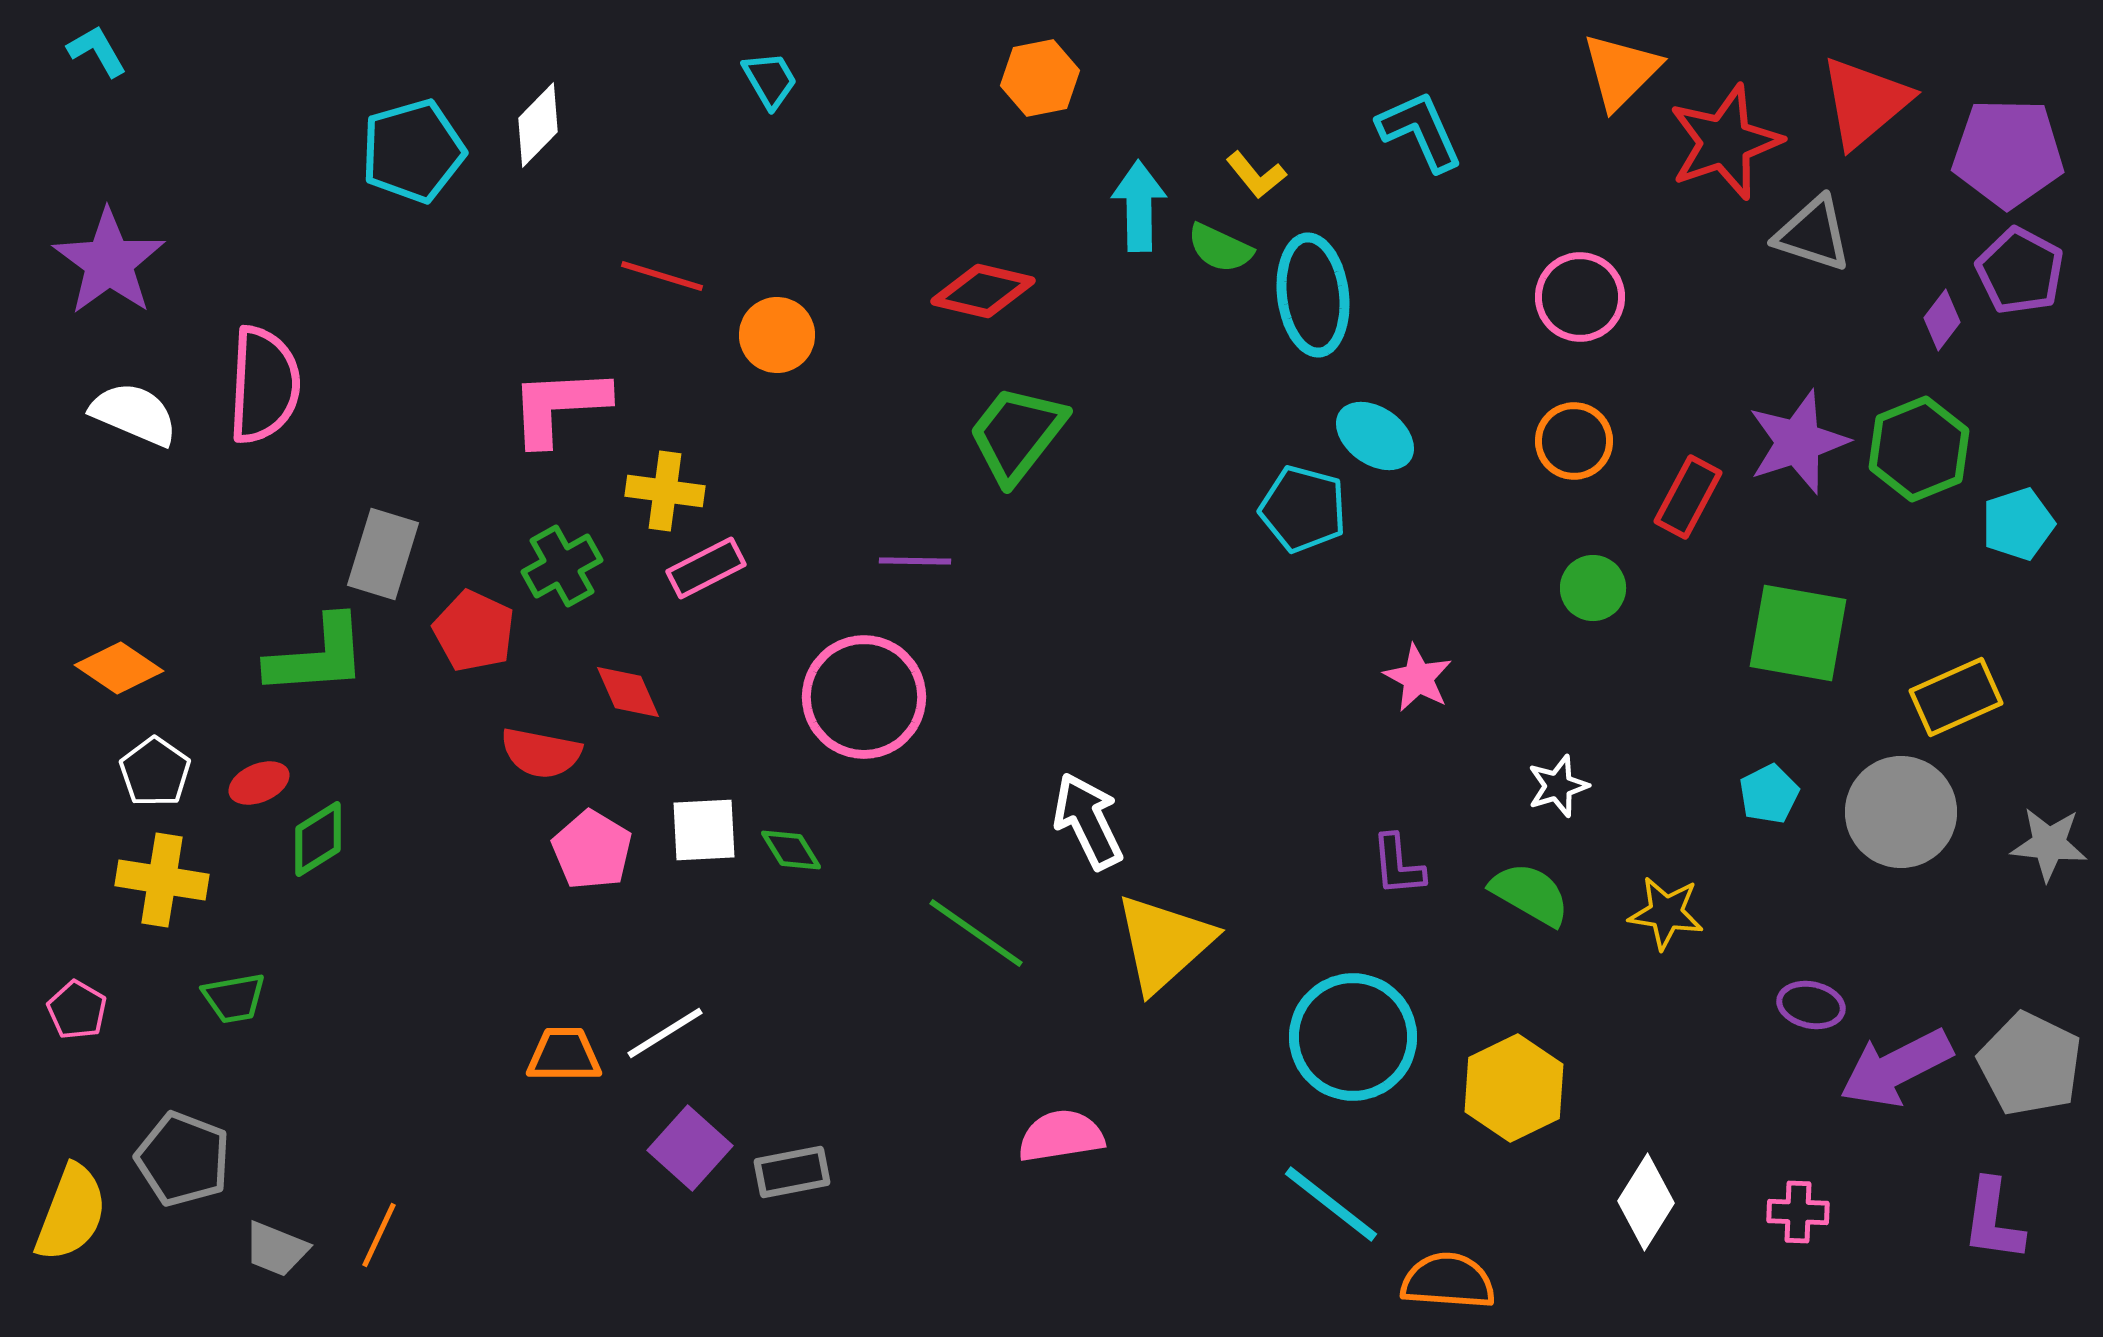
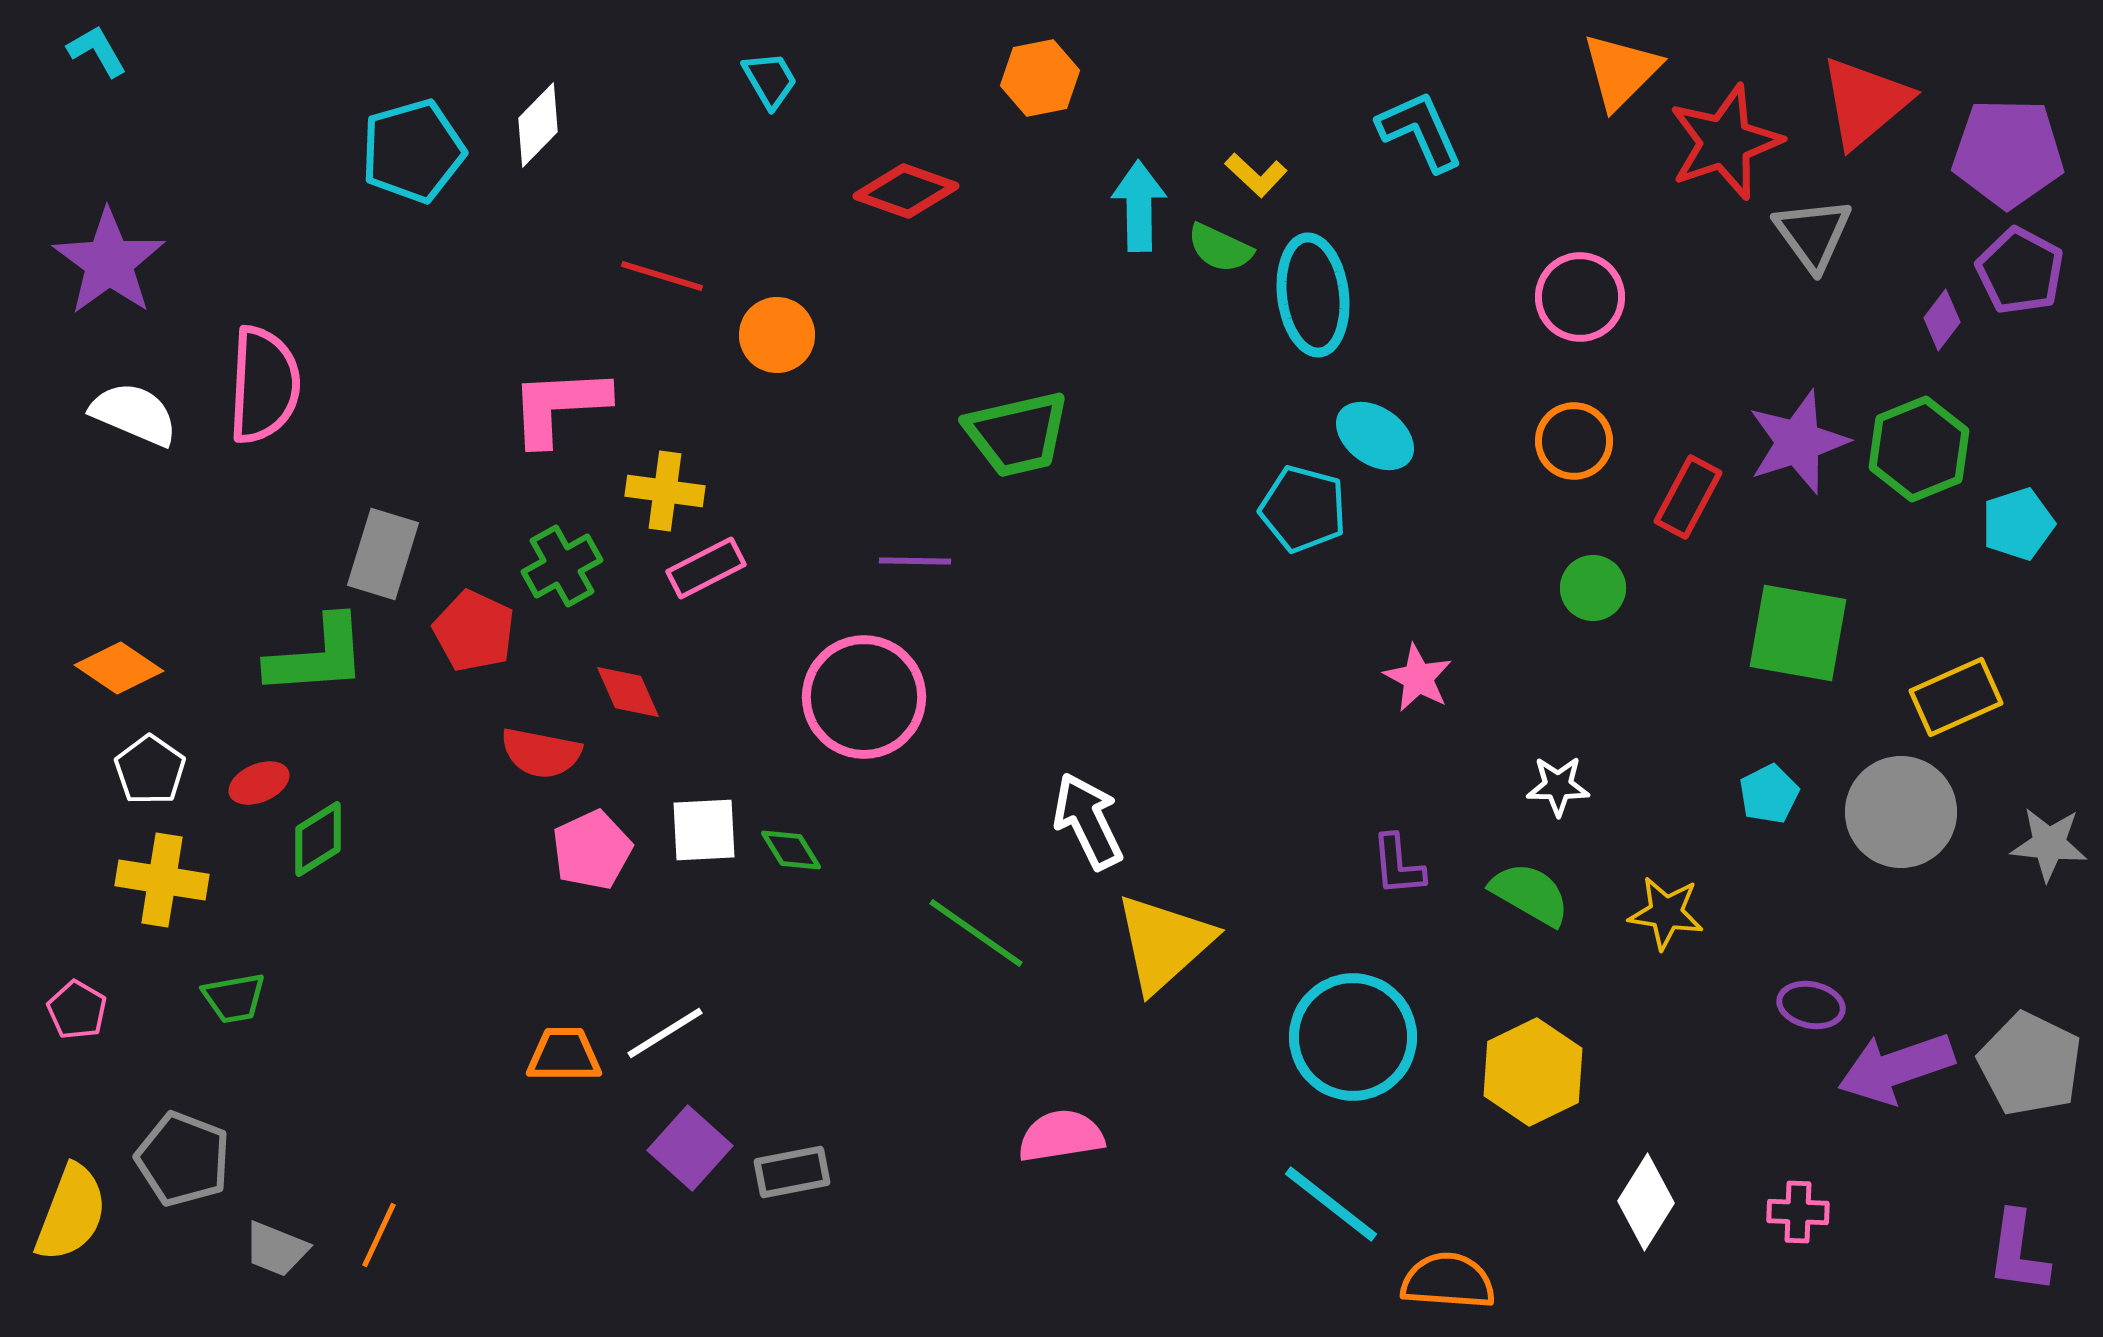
yellow L-shape at (1256, 175): rotated 8 degrees counterclockwise
gray triangle at (1813, 234): rotated 36 degrees clockwise
red diamond at (983, 291): moved 77 px left, 100 px up; rotated 6 degrees clockwise
green trapezoid at (1017, 434): rotated 141 degrees counterclockwise
white pentagon at (155, 772): moved 5 px left, 2 px up
white star at (1558, 786): rotated 18 degrees clockwise
pink pentagon at (592, 850): rotated 16 degrees clockwise
purple arrow at (1896, 1068): rotated 8 degrees clockwise
yellow hexagon at (1514, 1088): moved 19 px right, 16 px up
purple L-shape at (1993, 1220): moved 25 px right, 32 px down
